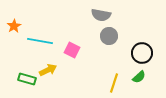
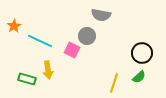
gray circle: moved 22 px left
cyan line: rotated 15 degrees clockwise
yellow arrow: rotated 108 degrees clockwise
